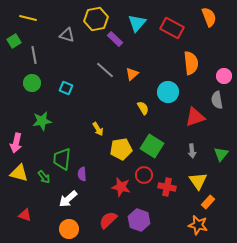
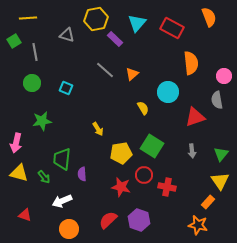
yellow line at (28, 18): rotated 18 degrees counterclockwise
gray line at (34, 55): moved 1 px right, 3 px up
yellow pentagon at (121, 149): moved 4 px down
yellow triangle at (198, 181): moved 22 px right
white arrow at (68, 199): moved 6 px left, 2 px down; rotated 18 degrees clockwise
